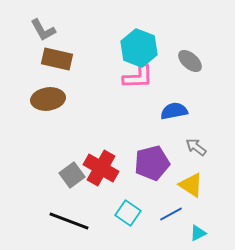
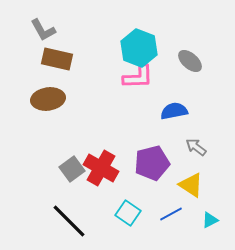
gray square: moved 6 px up
black line: rotated 24 degrees clockwise
cyan triangle: moved 12 px right, 13 px up
